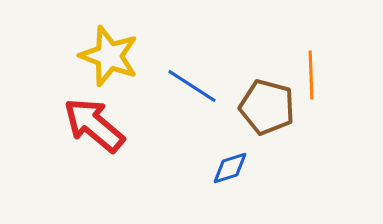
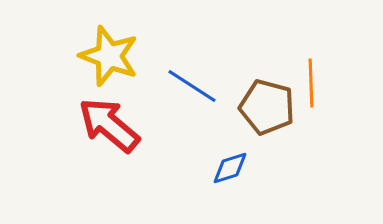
orange line: moved 8 px down
red arrow: moved 15 px right
